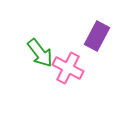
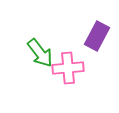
pink cross: rotated 32 degrees counterclockwise
